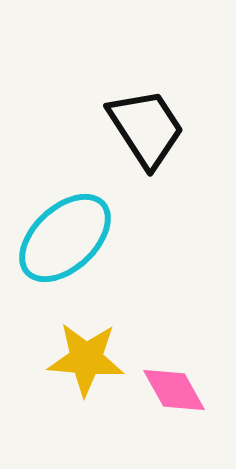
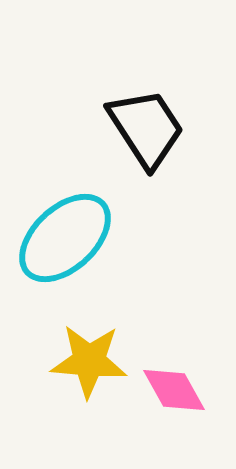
yellow star: moved 3 px right, 2 px down
